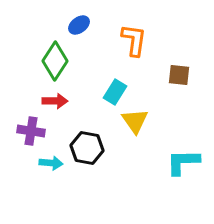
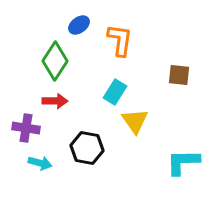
orange L-shape: moved 14 px left
purple cross: moved 5 px left, 3 px up
cyan arrow: moved 11 px left; rotated 10 degrees clockwise
